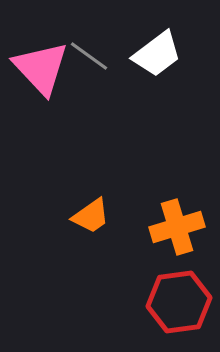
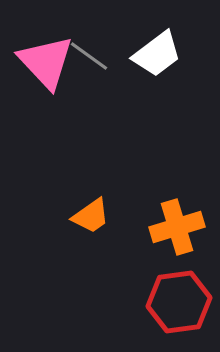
pink triangle: moved 5 px right, 6 px up
